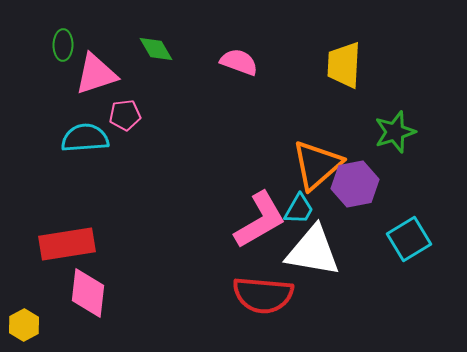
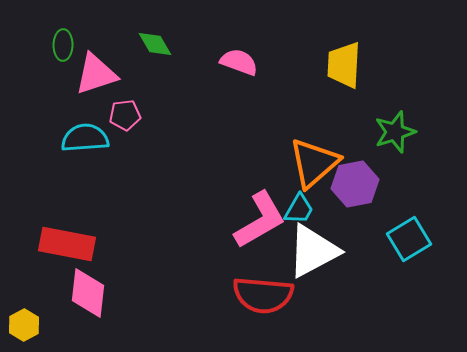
green diamond: moved 1 px left, 5 px up
orange triangle: moved 3 px left, 2 px up
red rectangle: rotated 20 degrees clockwise
white triangle: rotated 38 degrees counterclockwise
